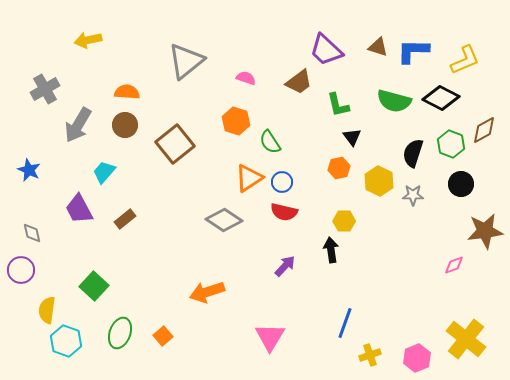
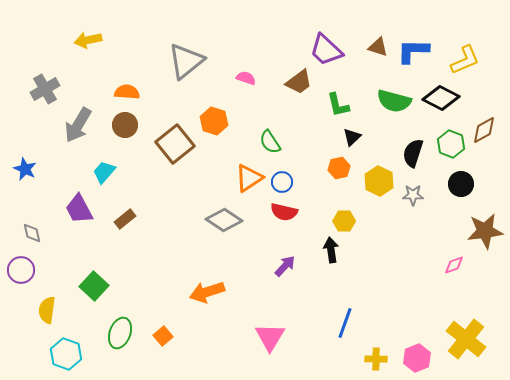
orange hexagon at (236, 121): moved 22 px left
black triangle at (352, 137): rotated 24 degrees clockwise
blue star at (29, 170): moved 4 px left, 1 px up
cyan hexagon at (66, 341): moved 13 px down
yellow cross at (370, 355): moved 6 px right, 4 px down; rotated 20 degrees clockwise
